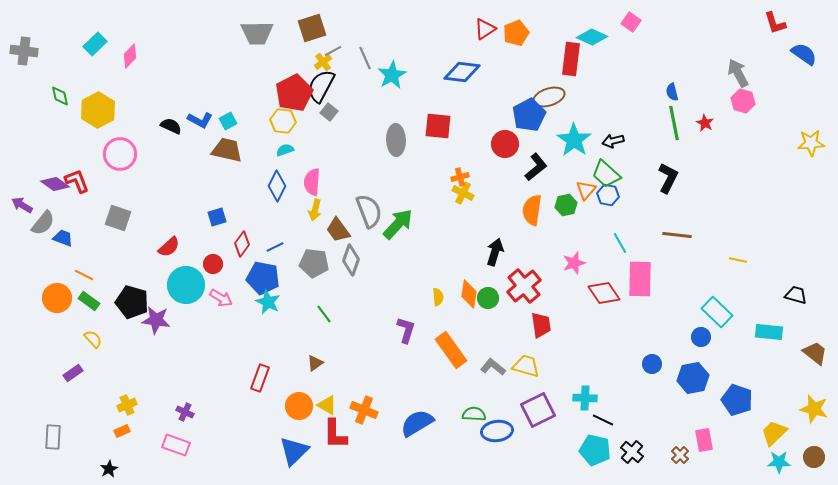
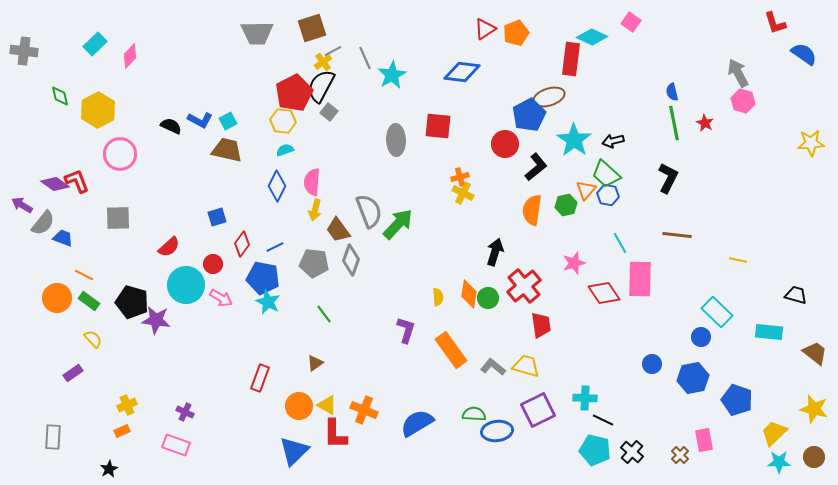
gray square at (118, 218): rotated 20 degrees counterclockwise
